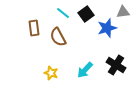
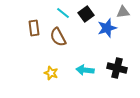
black cross: moved 1 px right, 3 px down; rotated 18 degrees counterclockwise
cyan arrow: rotated 54 degrees clockwise
